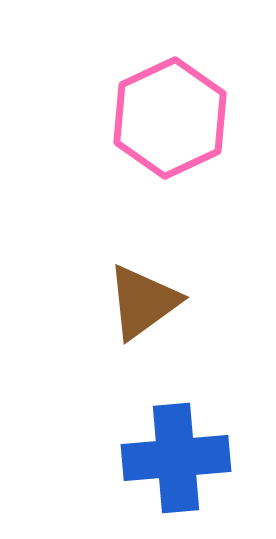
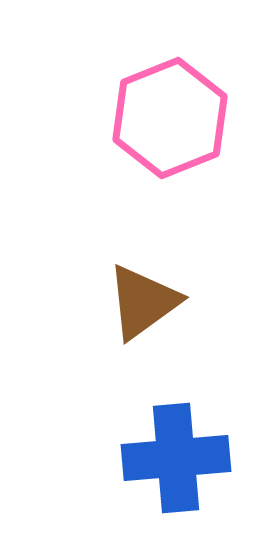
pink hexagon: rotated 3 degrees clockwise
